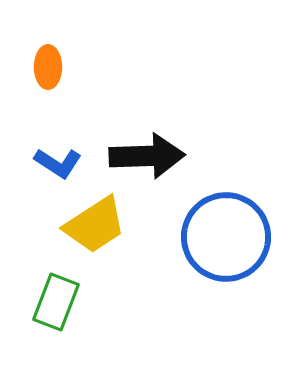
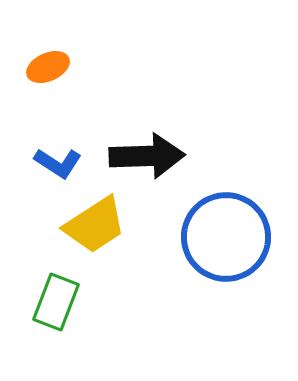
orange ellipse: rotated 66 degrees clockwise
